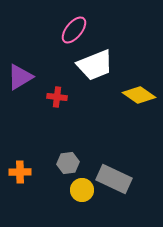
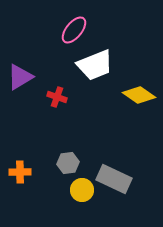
red cross: rotated 12 degrees clockwise
